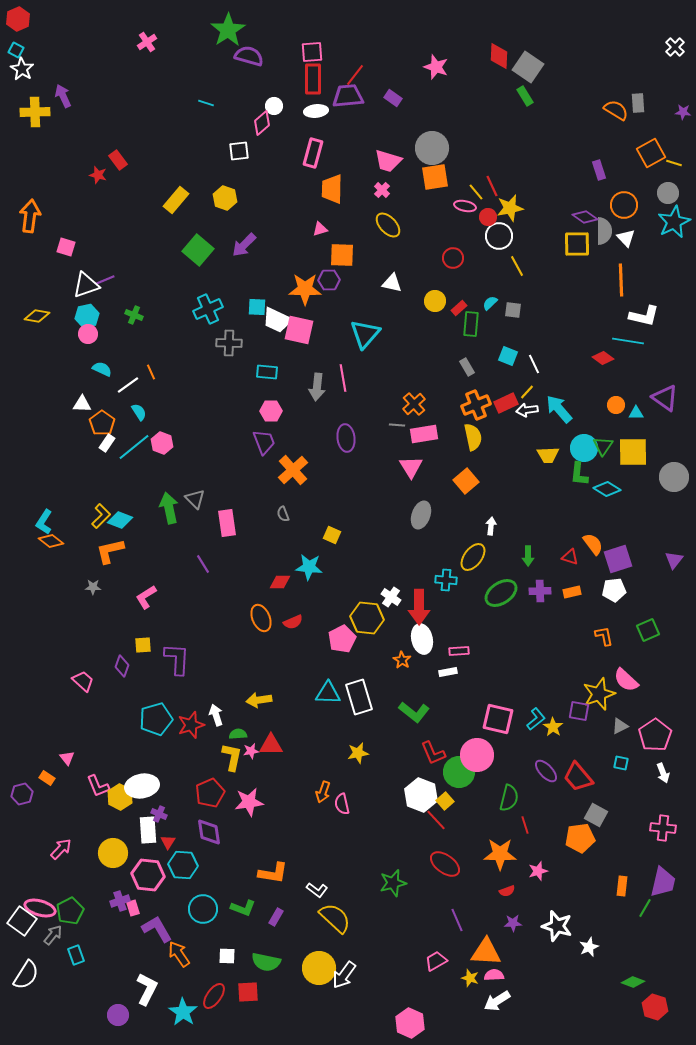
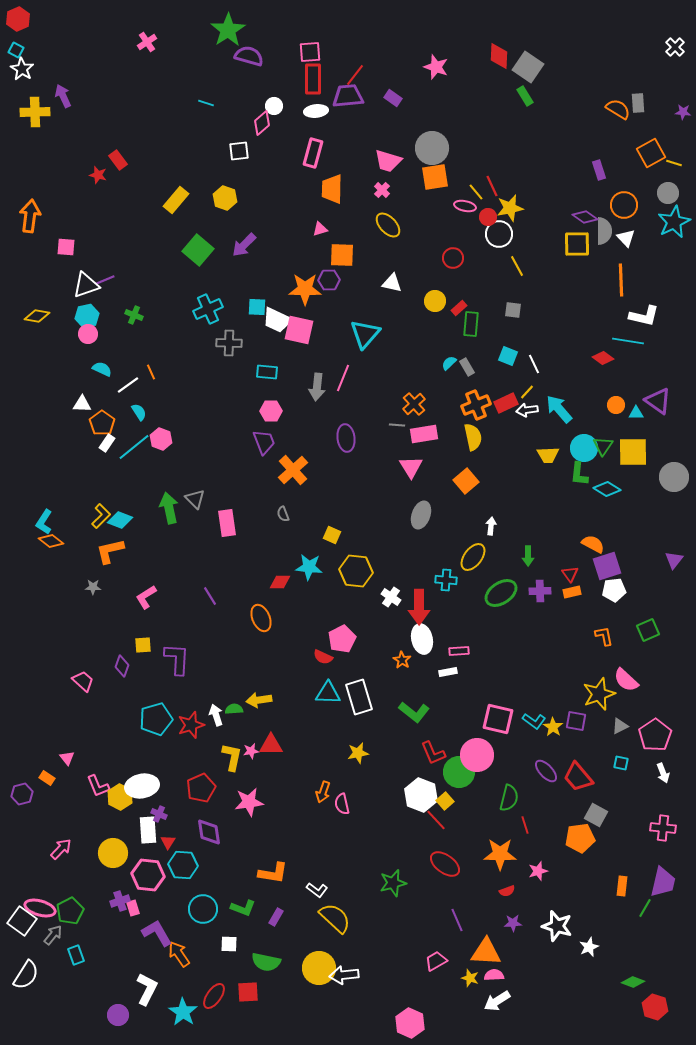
pink square at (312, 52): moved 2 px left
orange semicircle at (616, 110): moved 2 px right, 1 px up
white circle at (499, 236): moved 2 px up
pink square at (66, 247): rotated 12 degrees counterclockwise
cyan semicircle at (490, 303): moved 41 px left, 60 px down
pink line at (343, 378): rotated 32 degrees clockwise
purple triangle at (665, 398): moved 7 px left, 3 px down
pink hexagon at (162, 443): moved 1 px left, 4 px up
orange semicircle at (593, 544): rotated 25 degrees counterclockwise
red triangle at (570, 557): moved 17 px down; rotated 36 degrees clockwise
purple square at (618, 559): moved 11 px left, 7 px down
purple line at (203, 564): moved 7 px right, 32 px down
yellow hexagon at (367, 618): moved 11 px left, 47 px up
red semicircle at (293, 622): moved 30 px right, 35 px down; rotated 48 degrees clockwise
purple square at (579, 711): moved 3 px left, 10 px down
cyan L-shape at (536, 719): moved 2 px left, 2 px down; rotated 75 degrees clockwise
green semicircle at (238, 734): moved 4 px left, 25 px up
red pentagon at (210, 793): moved 9 px left, 5 px up
purple L-shape at (157, 929): moved 4 px down
white square at (227, 956): moved 2 px right, 12 px up
white arrow at (344, 975): rotated 48 degrees clockwise
